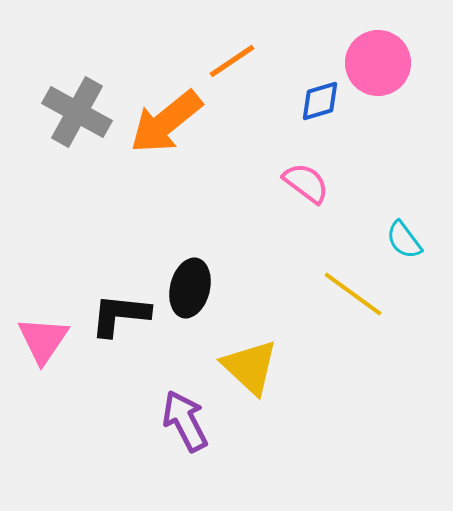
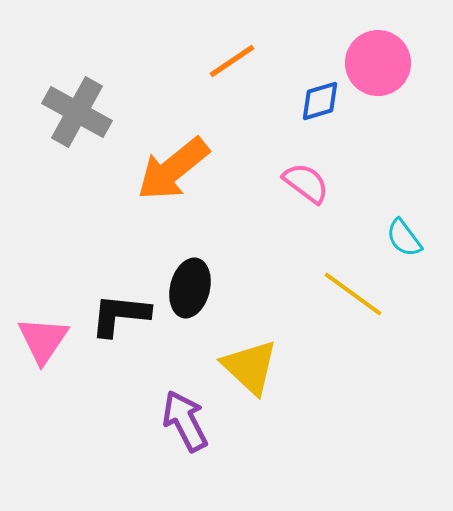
orange arrow: moved 7 px right, 47 px down
cyan semicircle: moved 2 px up
